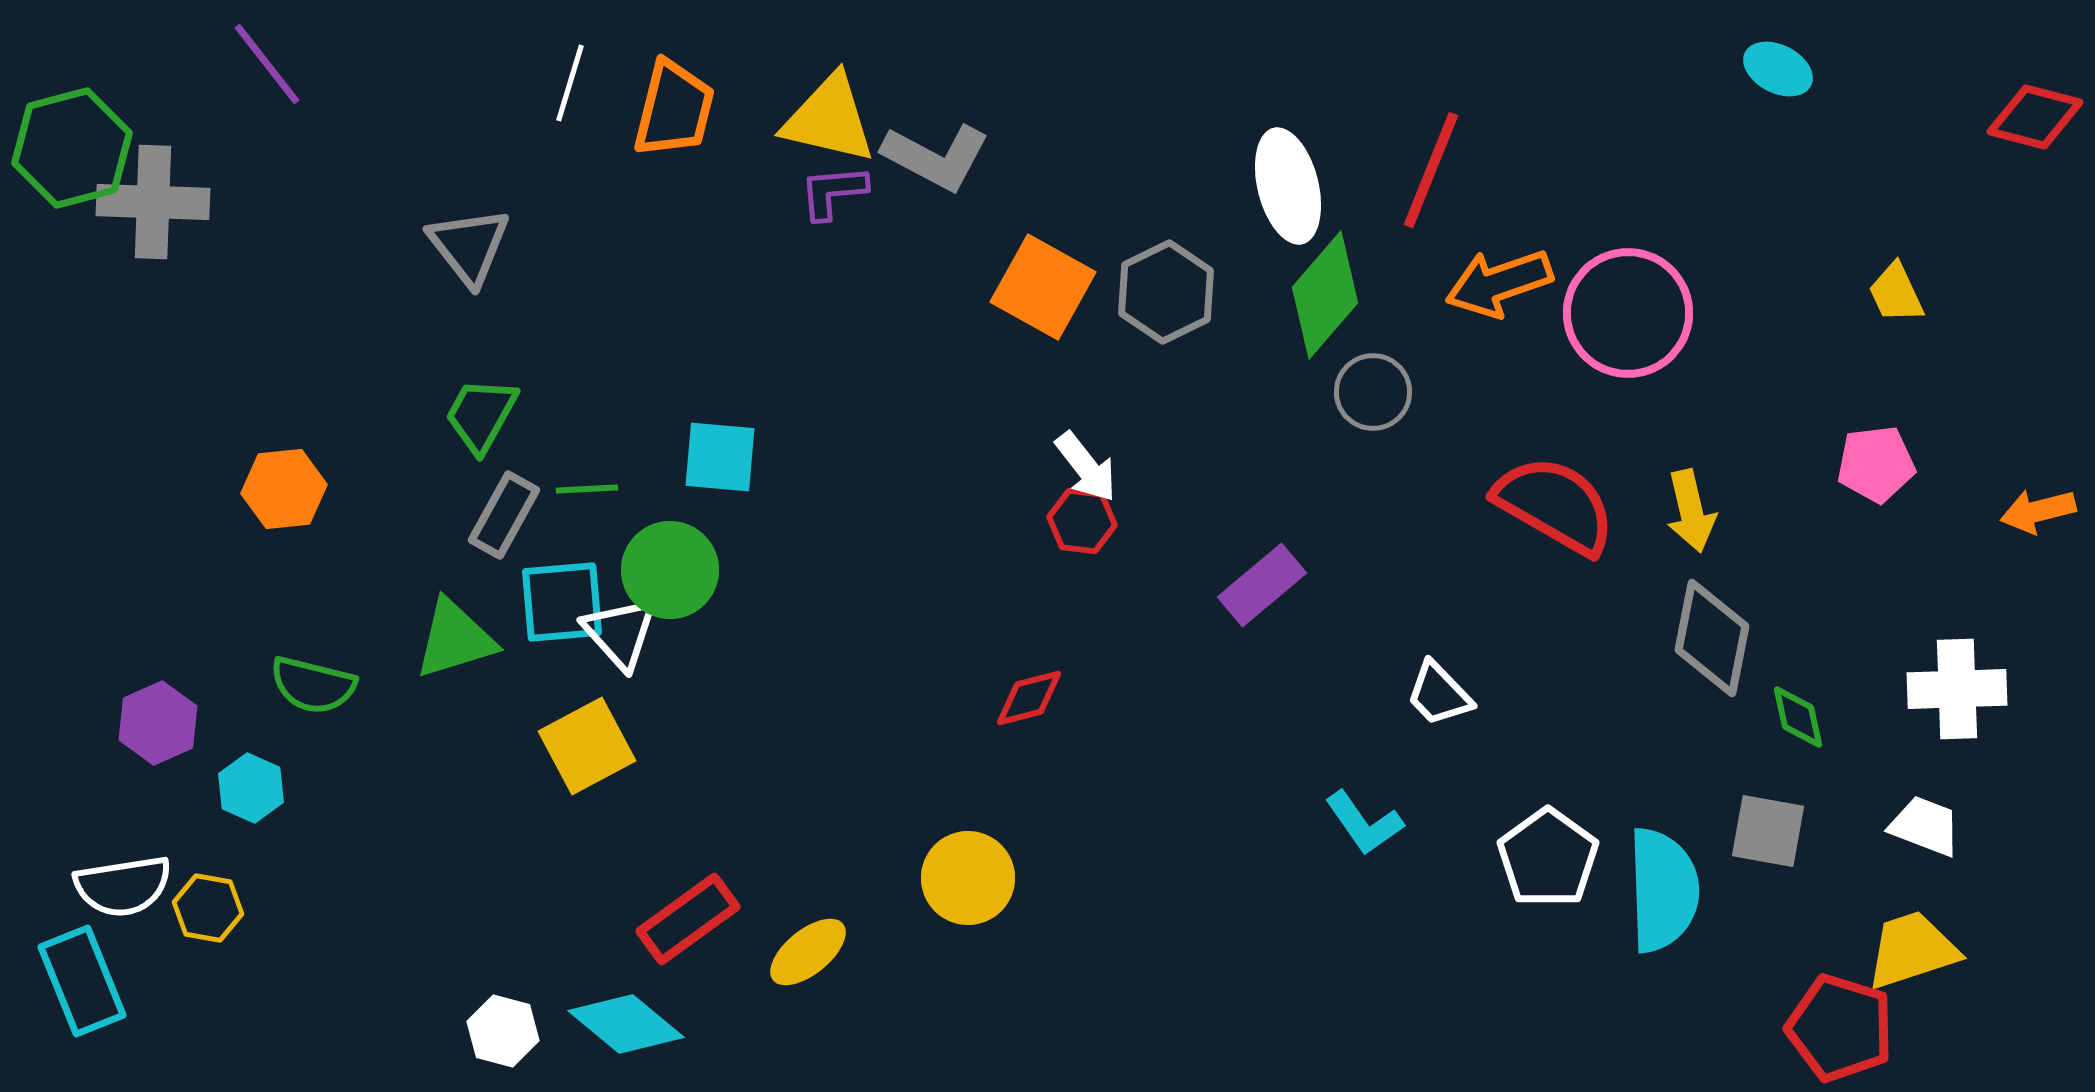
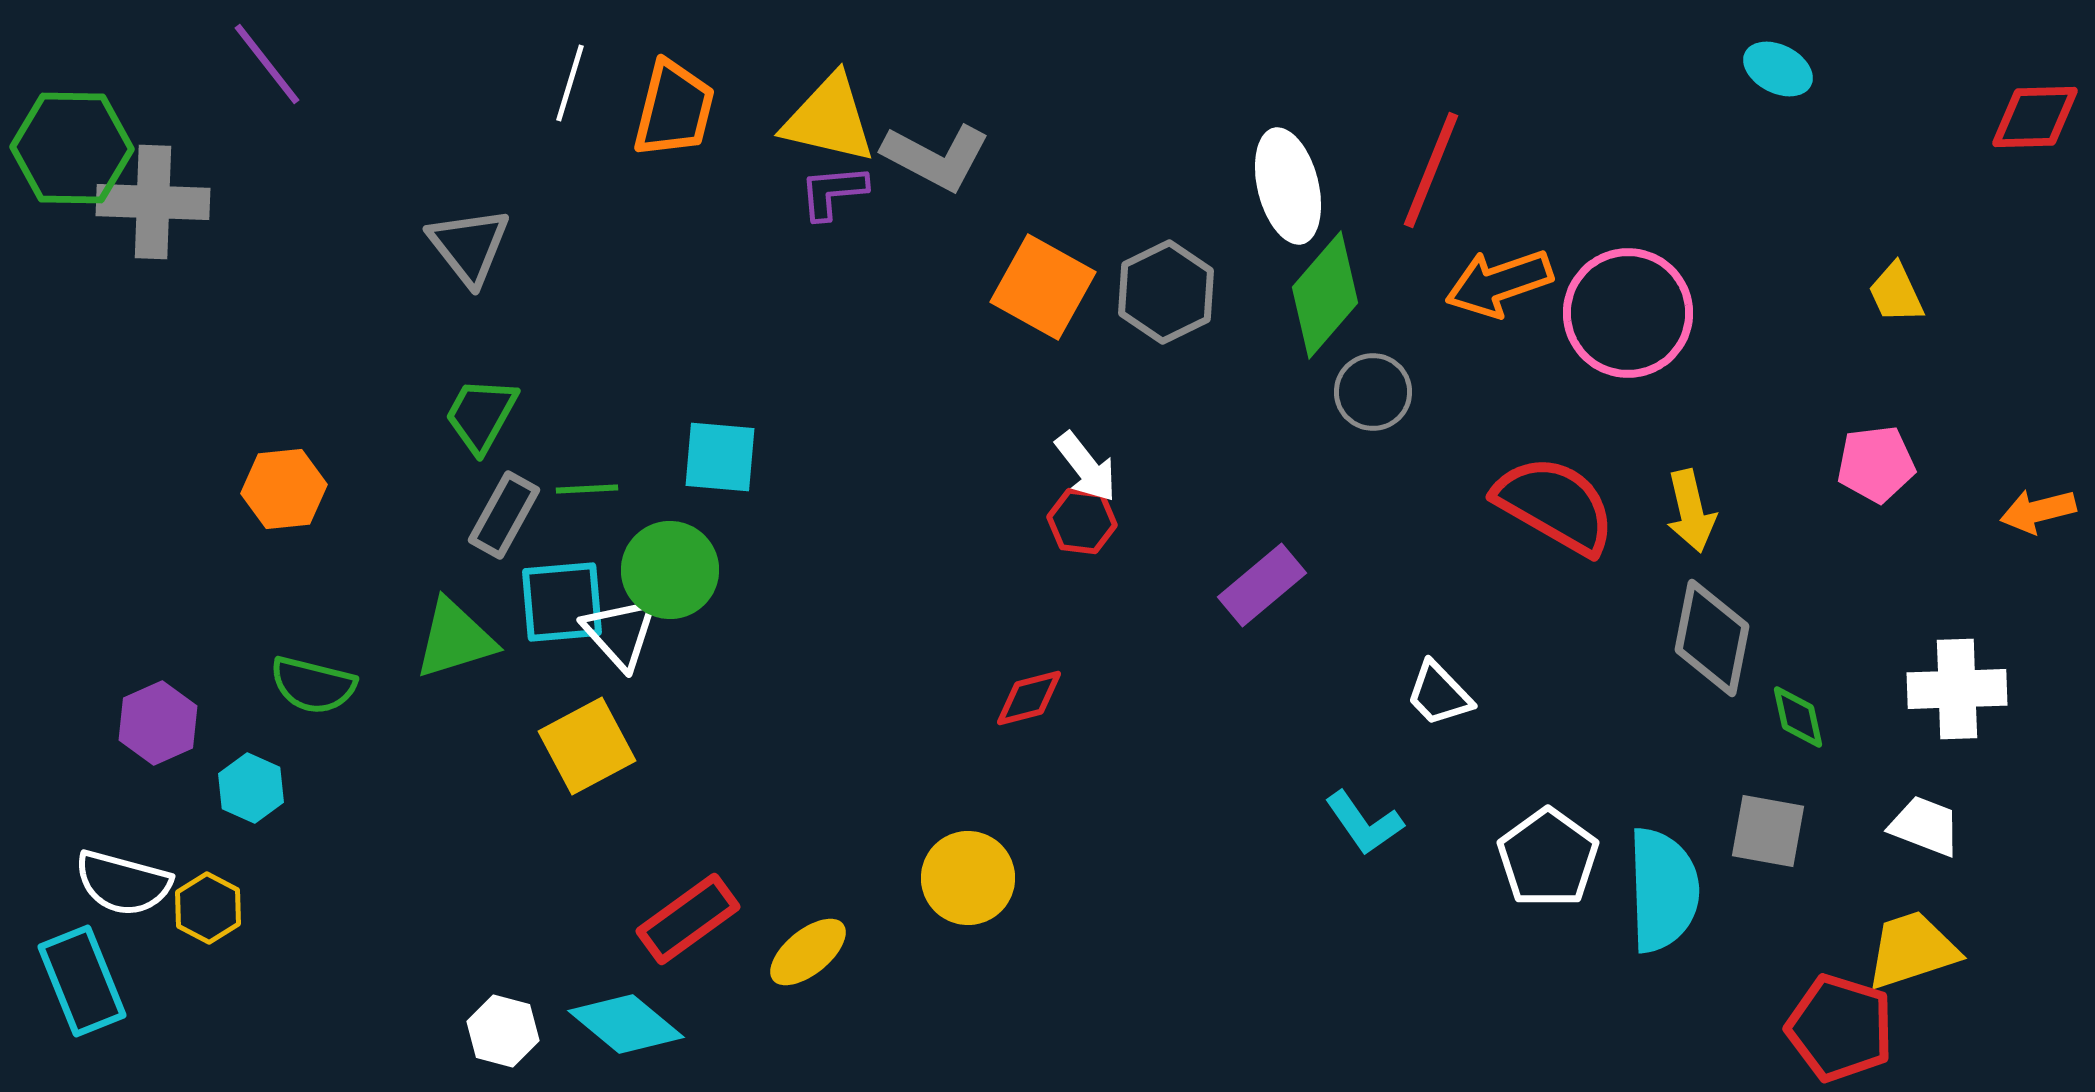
red diamond at (2035, 117): rotated 16 degrees counterclockwise
green hexagon at (72, 148): rotated 16 degrees clockwise
white semicircle at (123, 886): moved 3 px up; rotated 24 degrees clockwise
yellow hexagon at (208, 908): rotated 18 degrees clockwise
